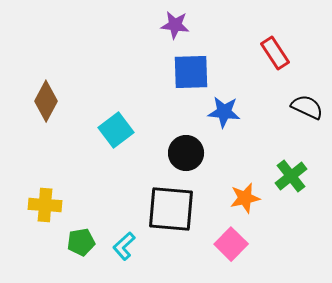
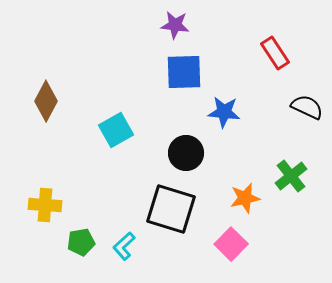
blue square: moved 7 px left
cyan square: rotated 8 degrees clockwise
black square: rotated 12 degrees clockwise
